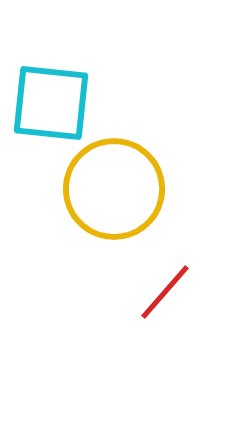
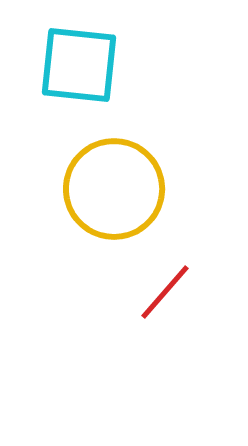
cyan square: moved 28 px right, 38 px up
